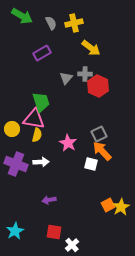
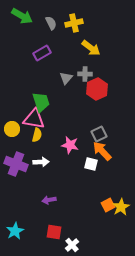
red hexagon: moved 1 px left, 3 px down; rotated 10 degrees clockwise
pink star: moved 2 px right, 2 px down; rotated 18 degrees counterclockwise
